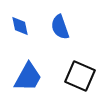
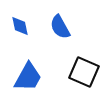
blue semicircle: rotated 10 degrees counterclockwise
black square: moved 4 px right, 4 px up
